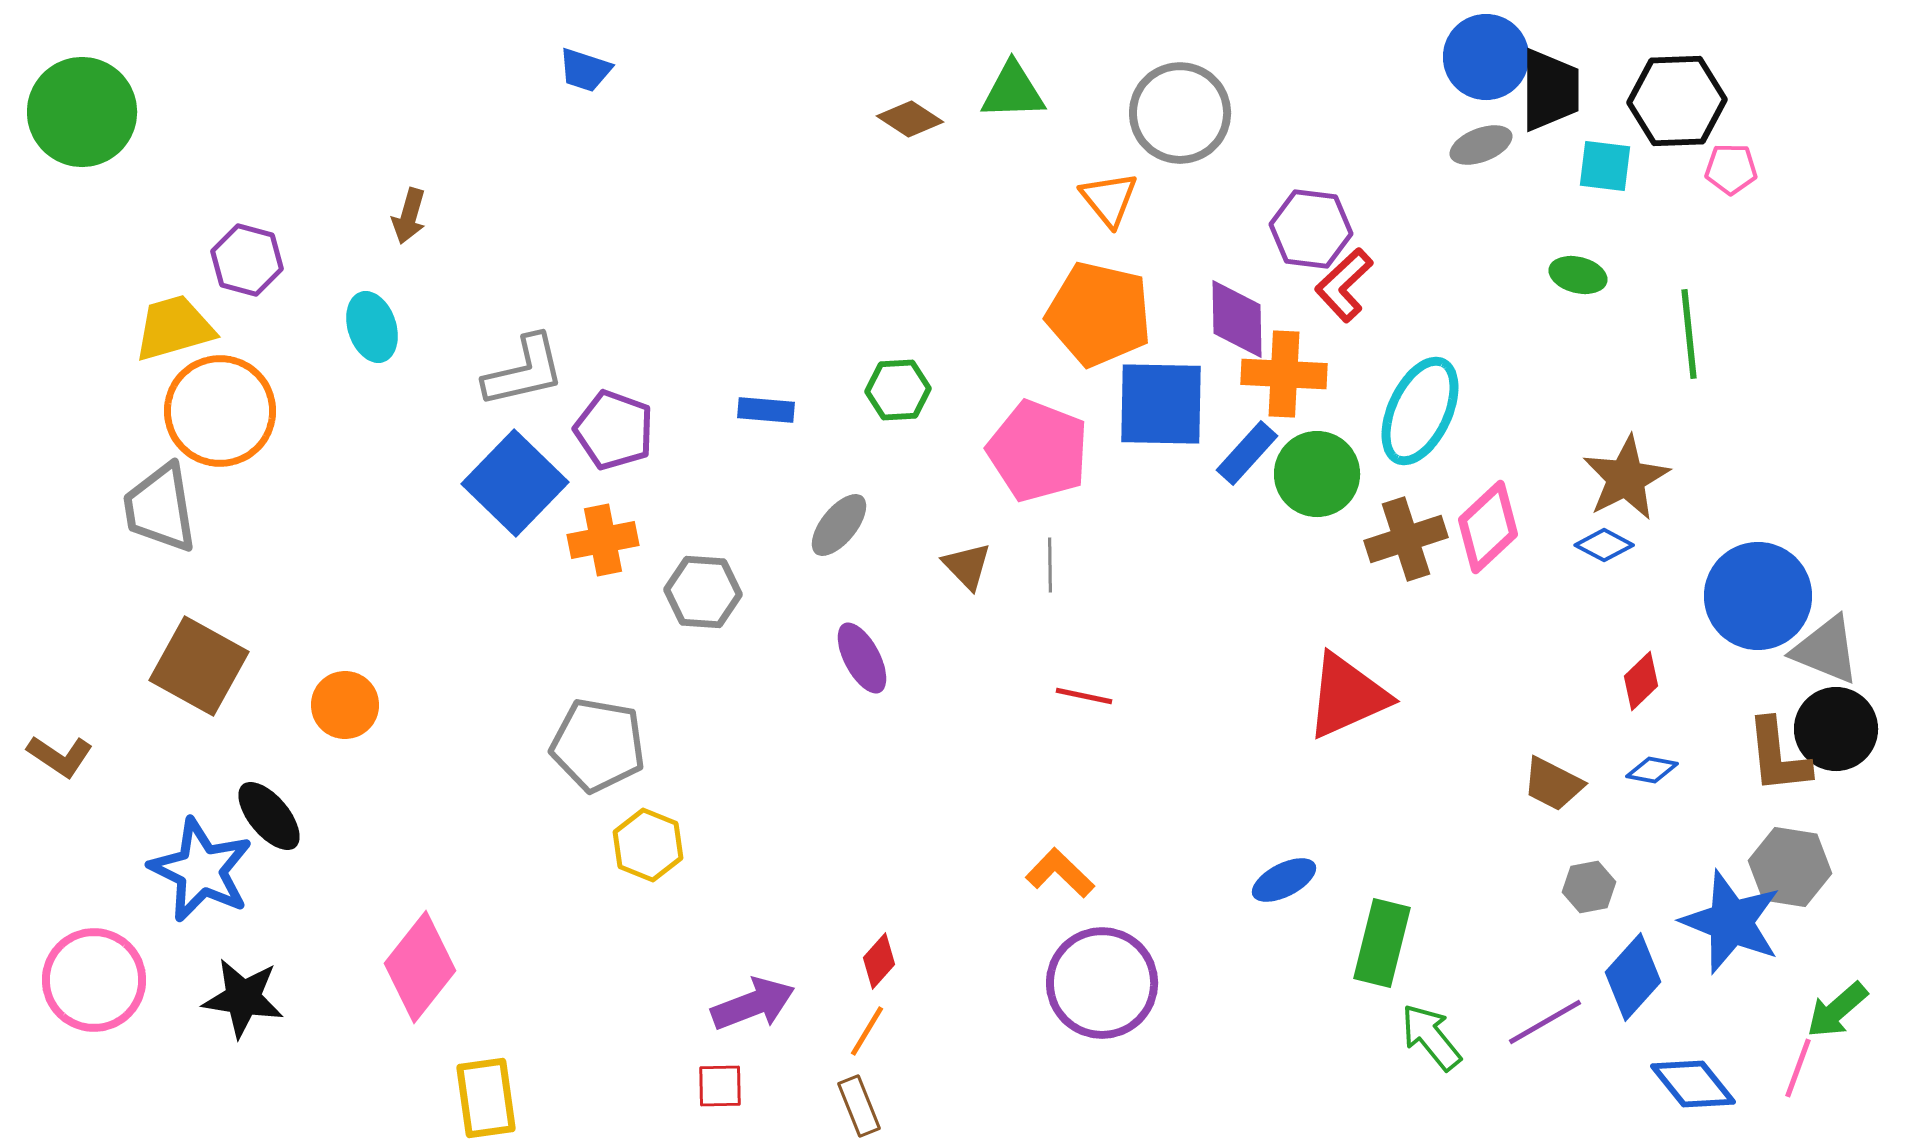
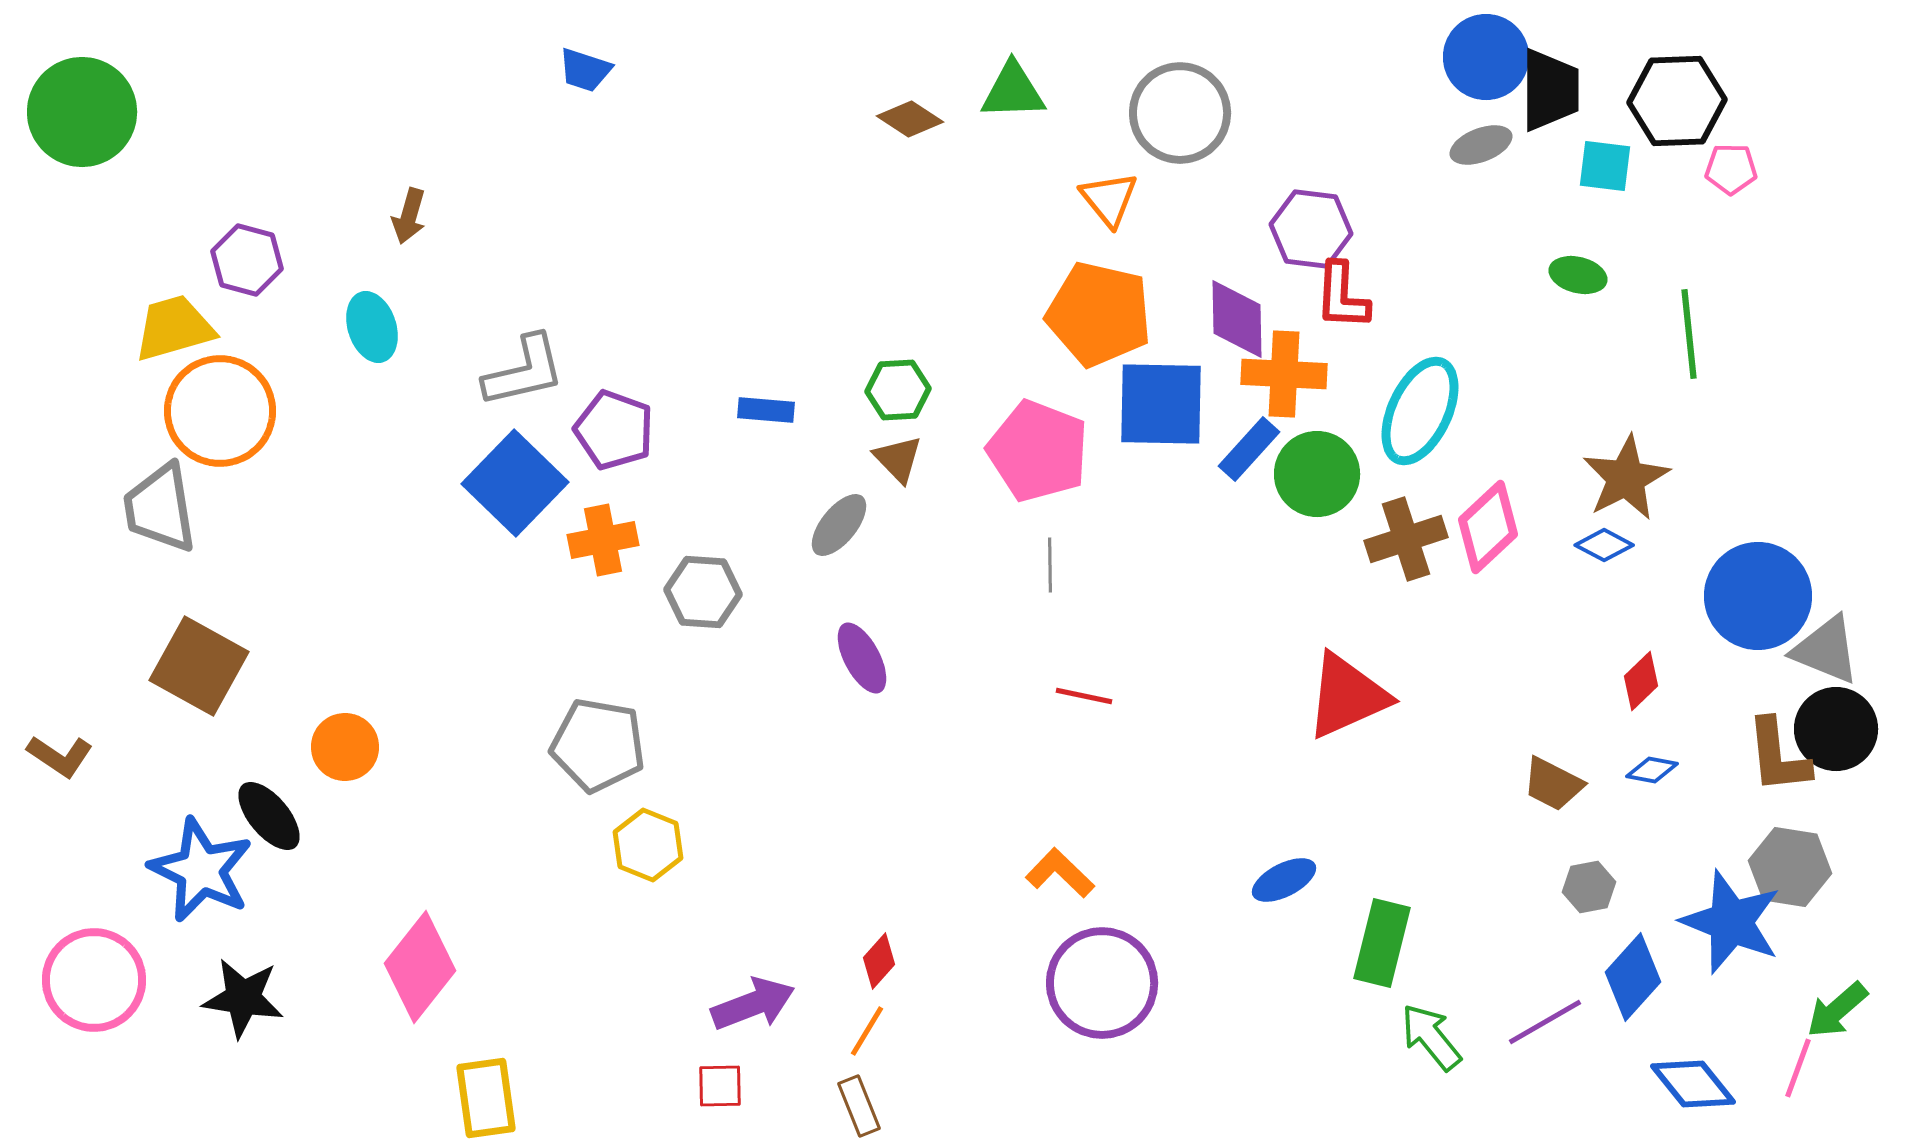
red L-shape at (1344, 285): moved 2 px left, 11 px down; rotated 44 degrees counterclockwise
blue rectangle at (1247, 453): moved 2 px right, 4 px up
brown triangle at (967, 566): moved 69 px left, 107 px up
orange circle at (345, 705): moved 42 px down
